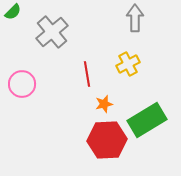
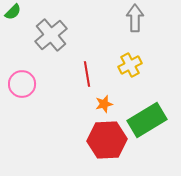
gray cross: moved 1 px left, 3 px down
yellow cross: moved 2 px right, 1 px down
